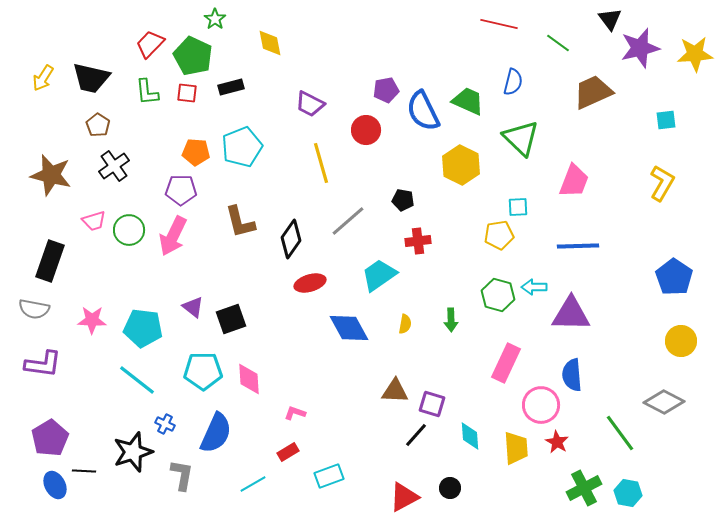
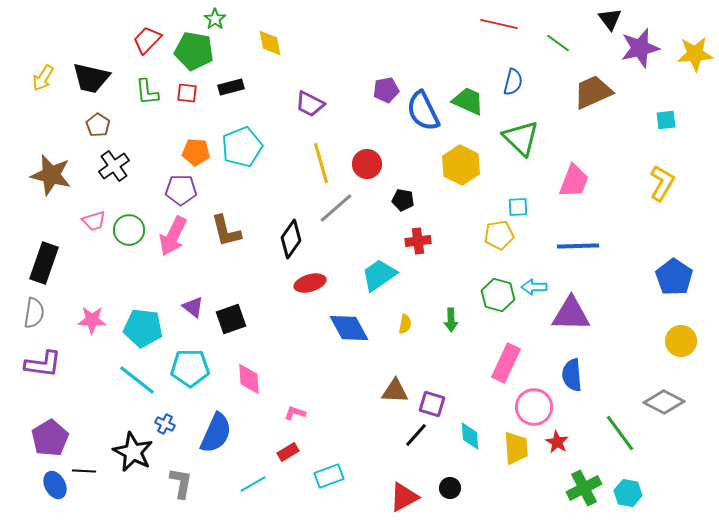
red trapezoid at (150, 44): moved 3 px left, 4 px up
green pentagon at (193, 56): moved 1 px right, 5 px up; rotated 15 degrees counterclockwise
red circle at (366, 130): moved 1 px right, 34 px down
gray line at (348, 221): moved 12 px left, 13 px up
brown L-shape at (240, 222): moved 14 px left, 9 px down
black rectangle at (50, 261): moved 6 px left, 2 px down
gray semicircle at (34, 309): moved 4 px down; rotated 92 degrees counterclockwise
cyan pentagon at (203, 371): moved 13 px left, 3 px up
pink circle at (541, 405): moved 7 px left, 2 px down
black star at (133, 452): rotated 27 degrees counterclockwise
gray L-shape at (182, 475): moved 1 px left, 8 px down
